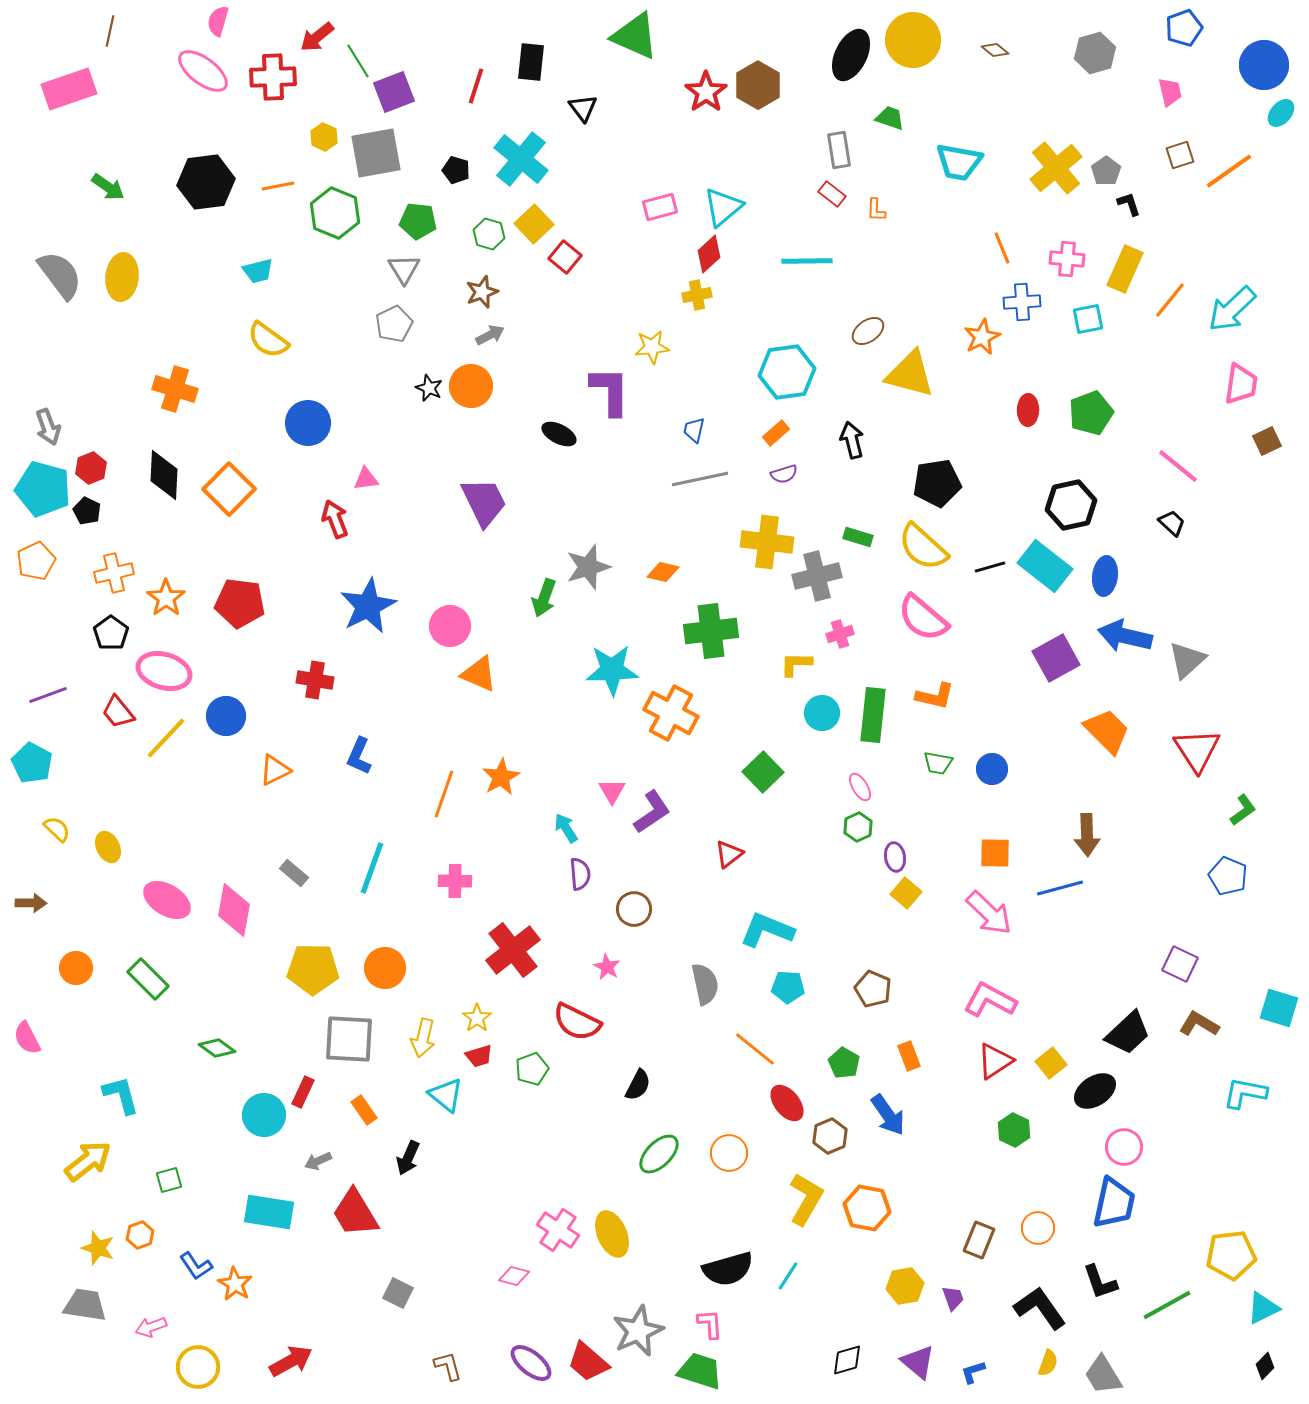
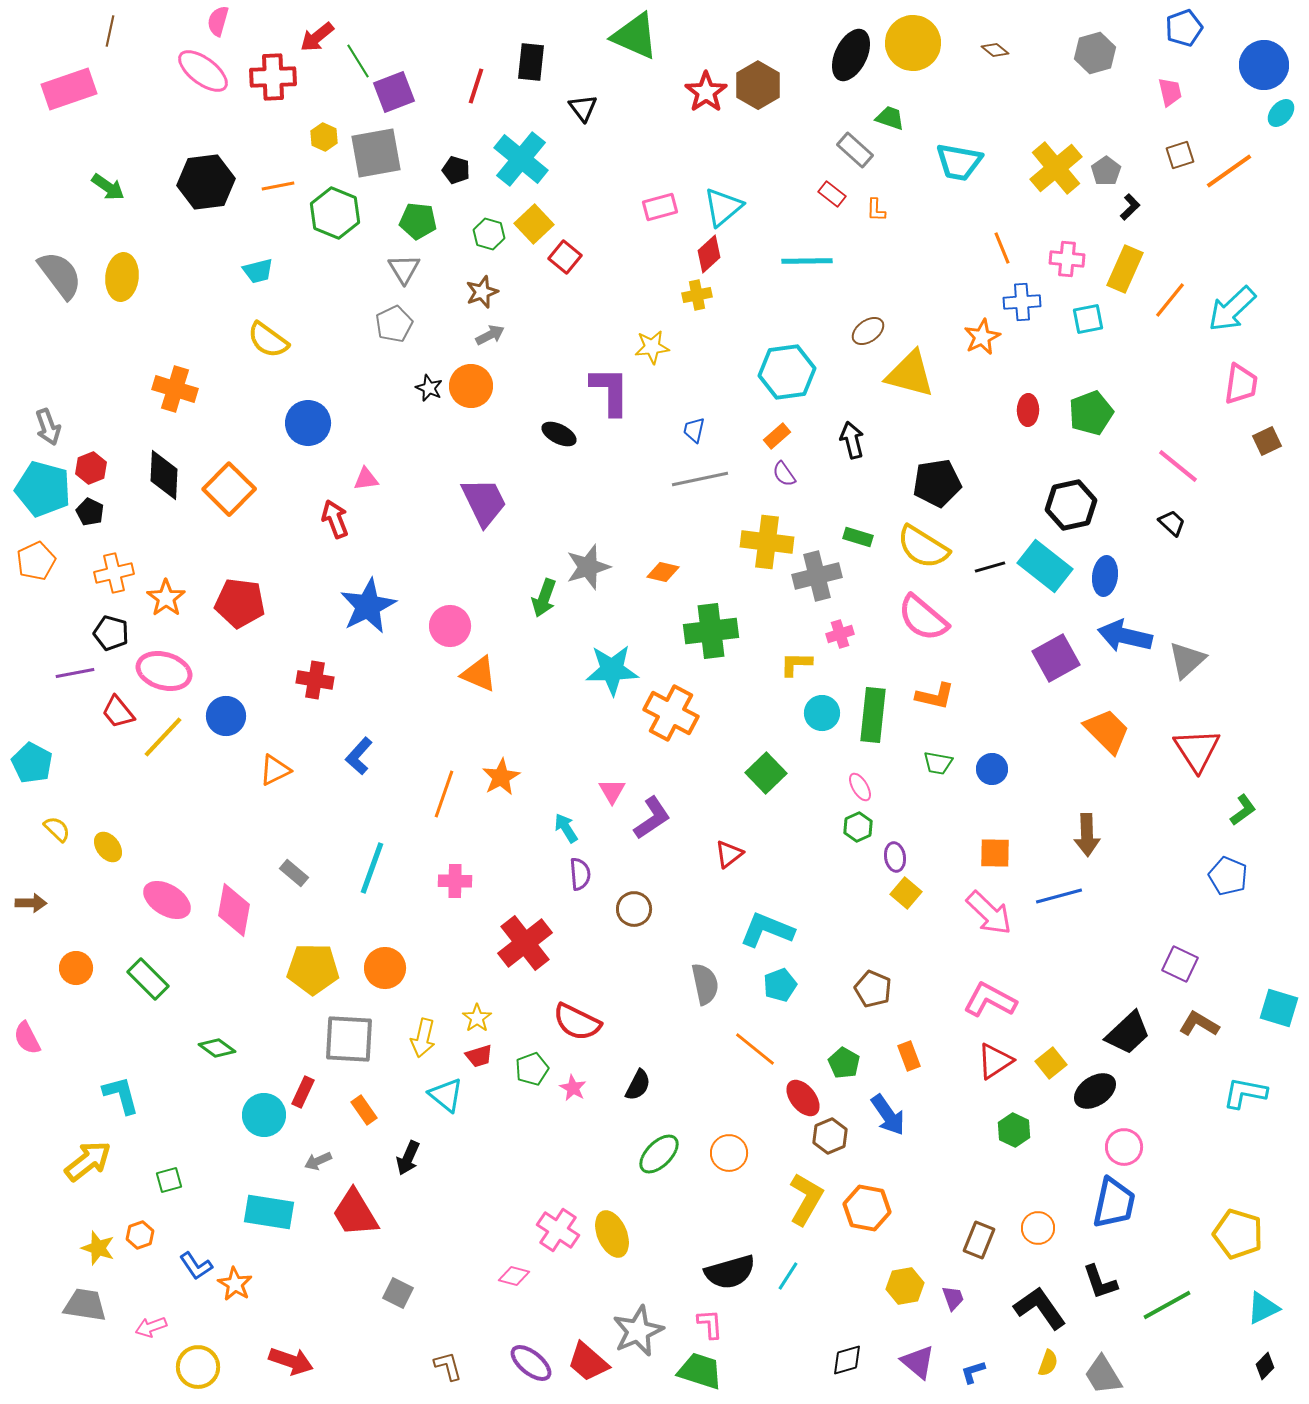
yellow circle at (913, 40): moved 3 px down
gray rectangle at (839, 150): moved 16 px right; rotated 39 degrees counterclockwise
black L-shape at (1129, 204): moved 1 px right, 3 px down; rotated 64 degrees clockwise
orange rectangle at (776, 433): moved 1 px right, 3 px down
purple semicircle at (784, 474): rotated 72 degrees clockwise
black pentagon at (87, 511): moved 3 px right, 1 px down
yellow semicircle at (923, 547): rotated 10 degrees counterclockwise
black pentagon at (111, 633): rotated 20 degrees counterclockwise
purple line at (48, 695): moved 27 px right, 22 px up; rotated 9 degrees clockwise
yellow line at (166, 738): moved 3 px left, 1 px up
blue L-shape at (359, 756): rotated 18 degrees clockwise
green square at (763, 772): moved 3 px right, 1 px down
purple L-shape at (652, 812): moved 6 px down
yellow ellipse at (108, 847): rotated 12 degrees counterclockwise
blue line at (1060, 888): moved 1 px left, 8 px down
red cross at (513, 950): moved 12 px right, 7 px up
pink star at (607, 967): moved 34 px left, 121 px down
cyan pentagon at (788, 987): moved 8 px left, 2 px up; rotated 24 degrees counterclockwise
red ellipse at (787, 1103): moved 16 px right, 5 px up
yellow pentagon at (1231, 1255): moved 7 px right, 21 px up; rotated 24 degrees clockwise
black semicircle at (728, 1269): moved 2 px right, 3 px down
red arrow at (291, 1361): rotated 48 degrees clockwise
